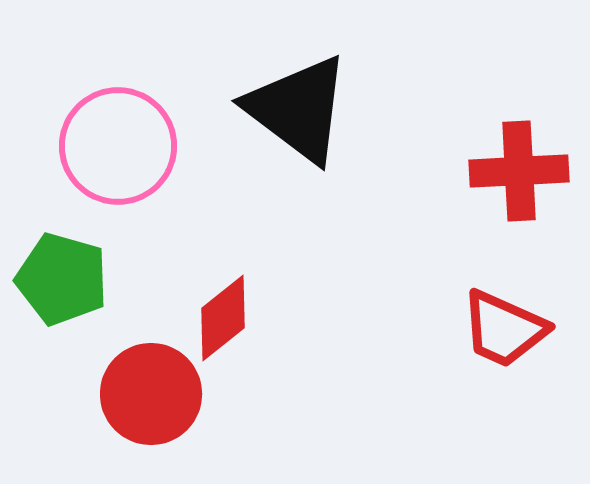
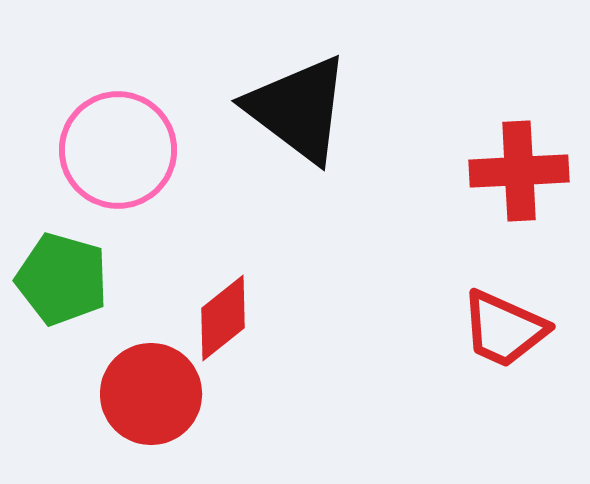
pink circle: moved 4 px down
